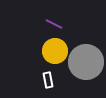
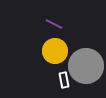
gray circle: moved 4 px down
white rectangle: moved 16 px right
